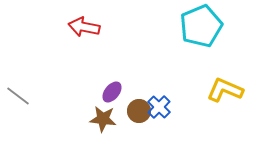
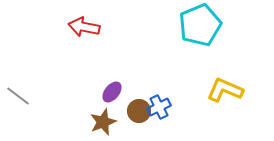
cyan pentagon: moved 1 px left, 1 px up
blue cross: rotated 20 degrees clockwise
brown star: moved 3 px down; rotated 28 degrees counterclockwise
